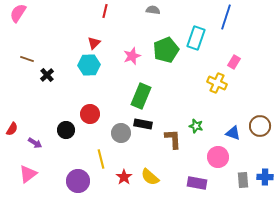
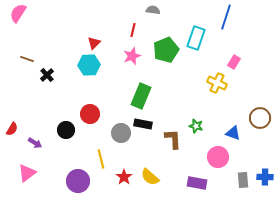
red line: moved 28 px right, 19 px down
brown circle: moved 8 px up
pink triangle: moved 1 px left, 1 px up
